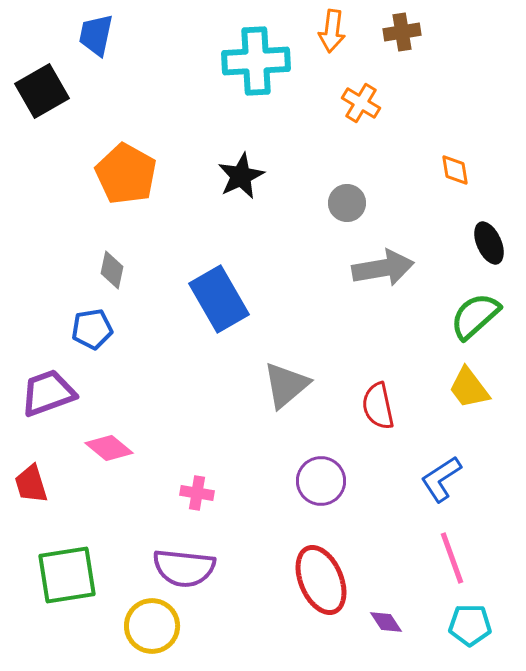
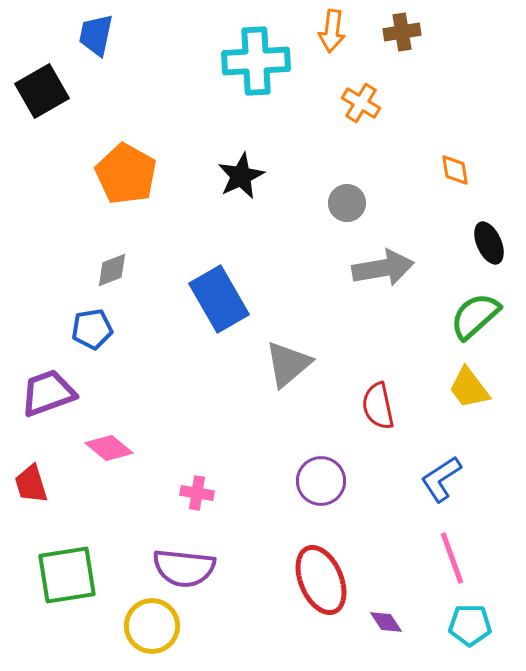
gray diamond: rotated 57 degrees clockwise
gray triangle: moved 2 px right, 21 px up
